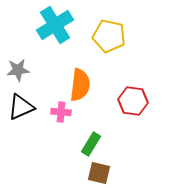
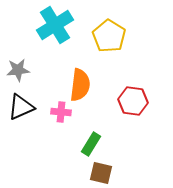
yellow pentagon: rotated 20 degrees clockwise
brown square: moved 2 px right
